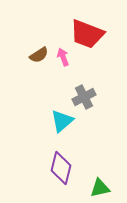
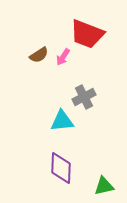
pink arrow: rotated 126 degrees counterclockwise
cyan triangle: rotated 35 degrees clockwise
purple diamond: rotated 12 degrees counterclockwise
green triangle: moved 4 px right, 2 px up
